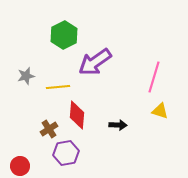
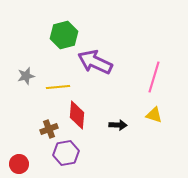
green hexagon: rotated 12 degrees clockwise
purple arrow: rotated 60 degrees clockwise
yellow triangle: moved 6 px left, 4 px down
brown cross: rotated 12 degrees clockwise
red circle: moved 1 px left, 2 px up
